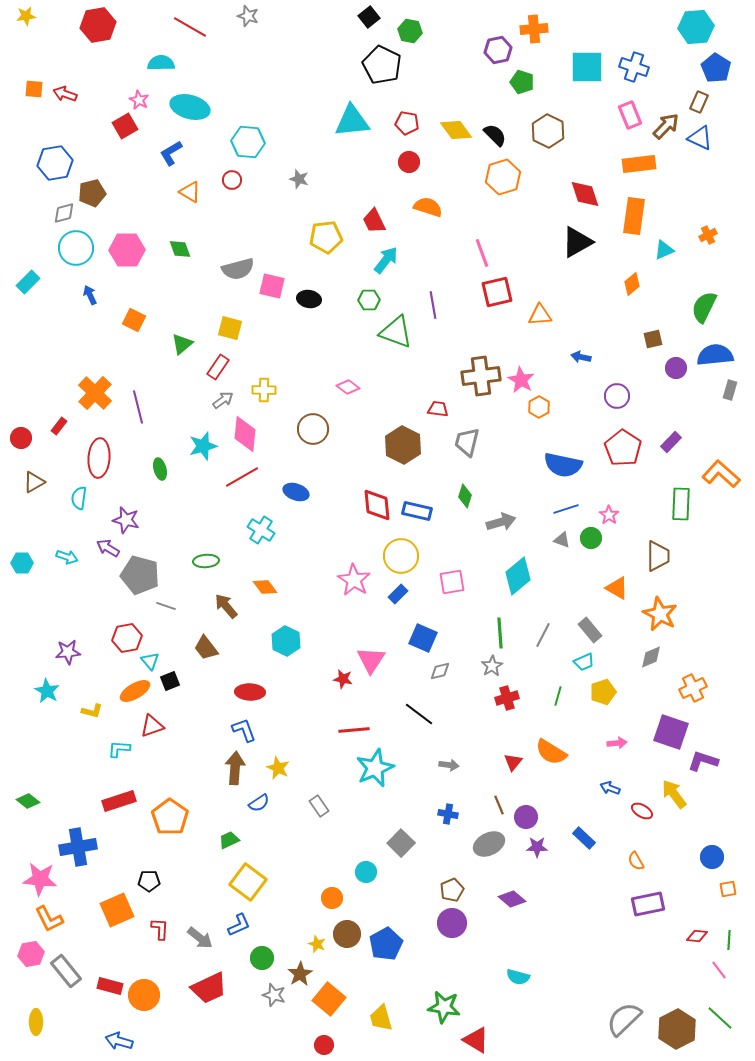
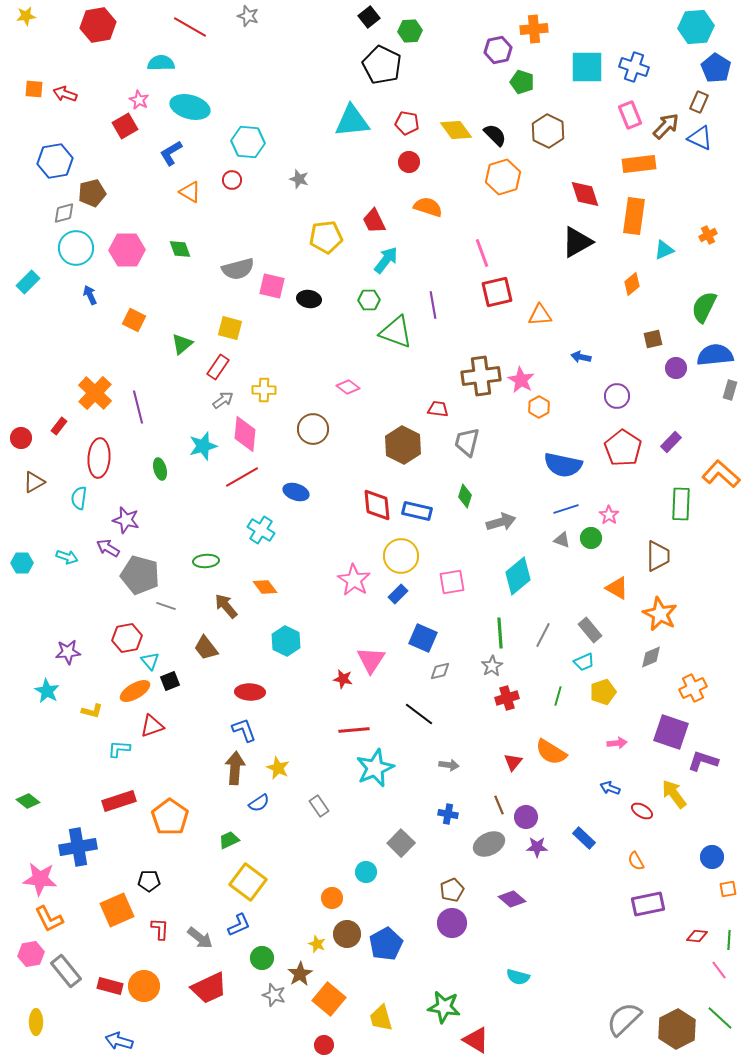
green hexagon at (410, 31): rotated 15 degrees counterclockwise
blue hexagon at (55, 163): moved 2 px up
orange circle at (144, 995): moved 9 px up
